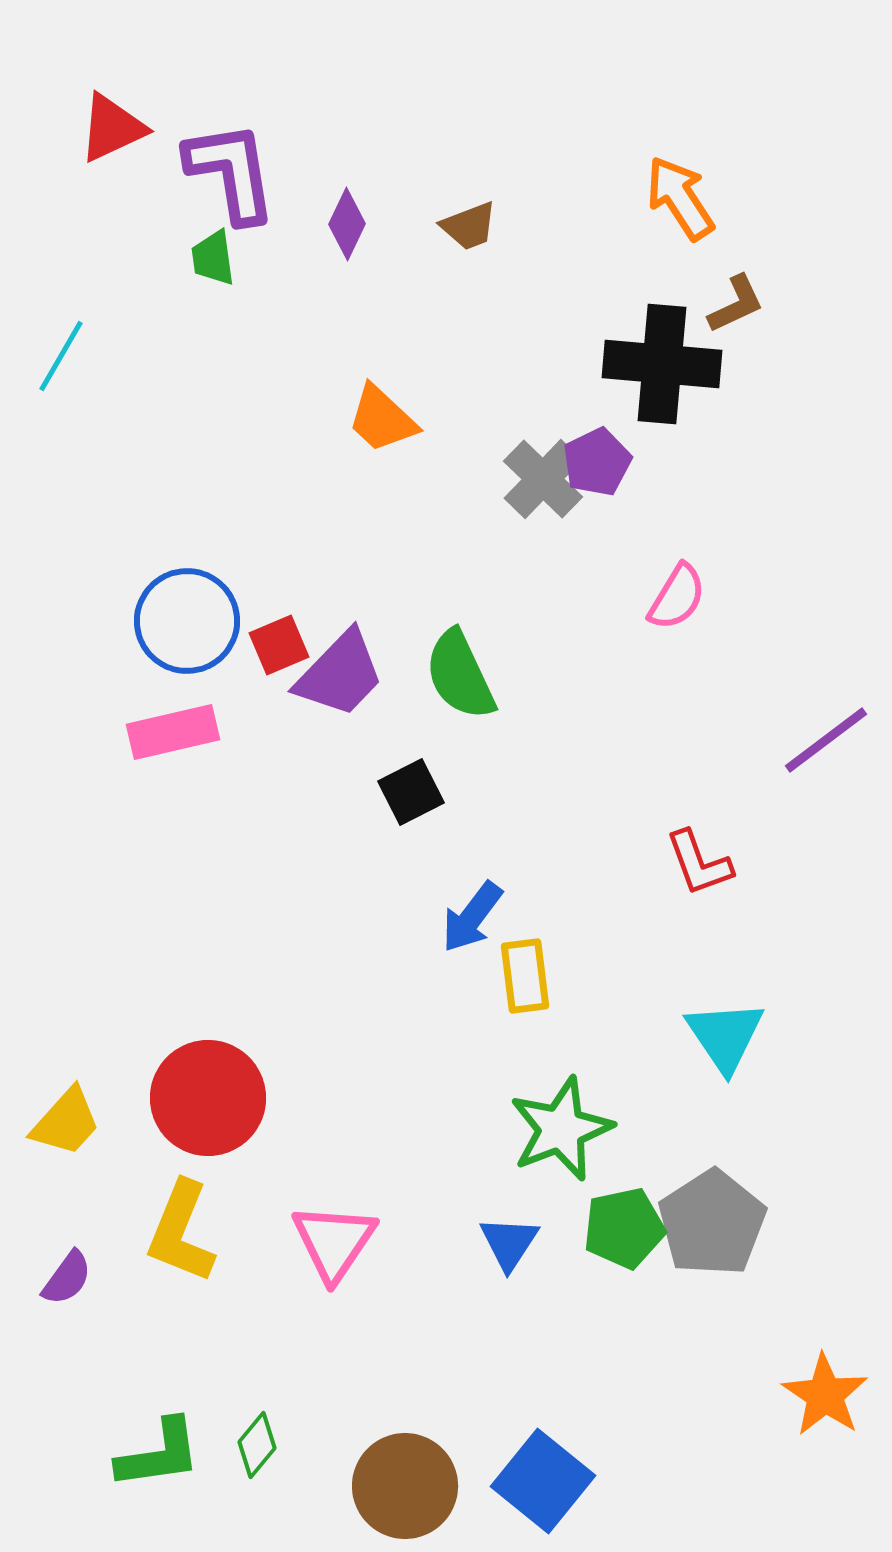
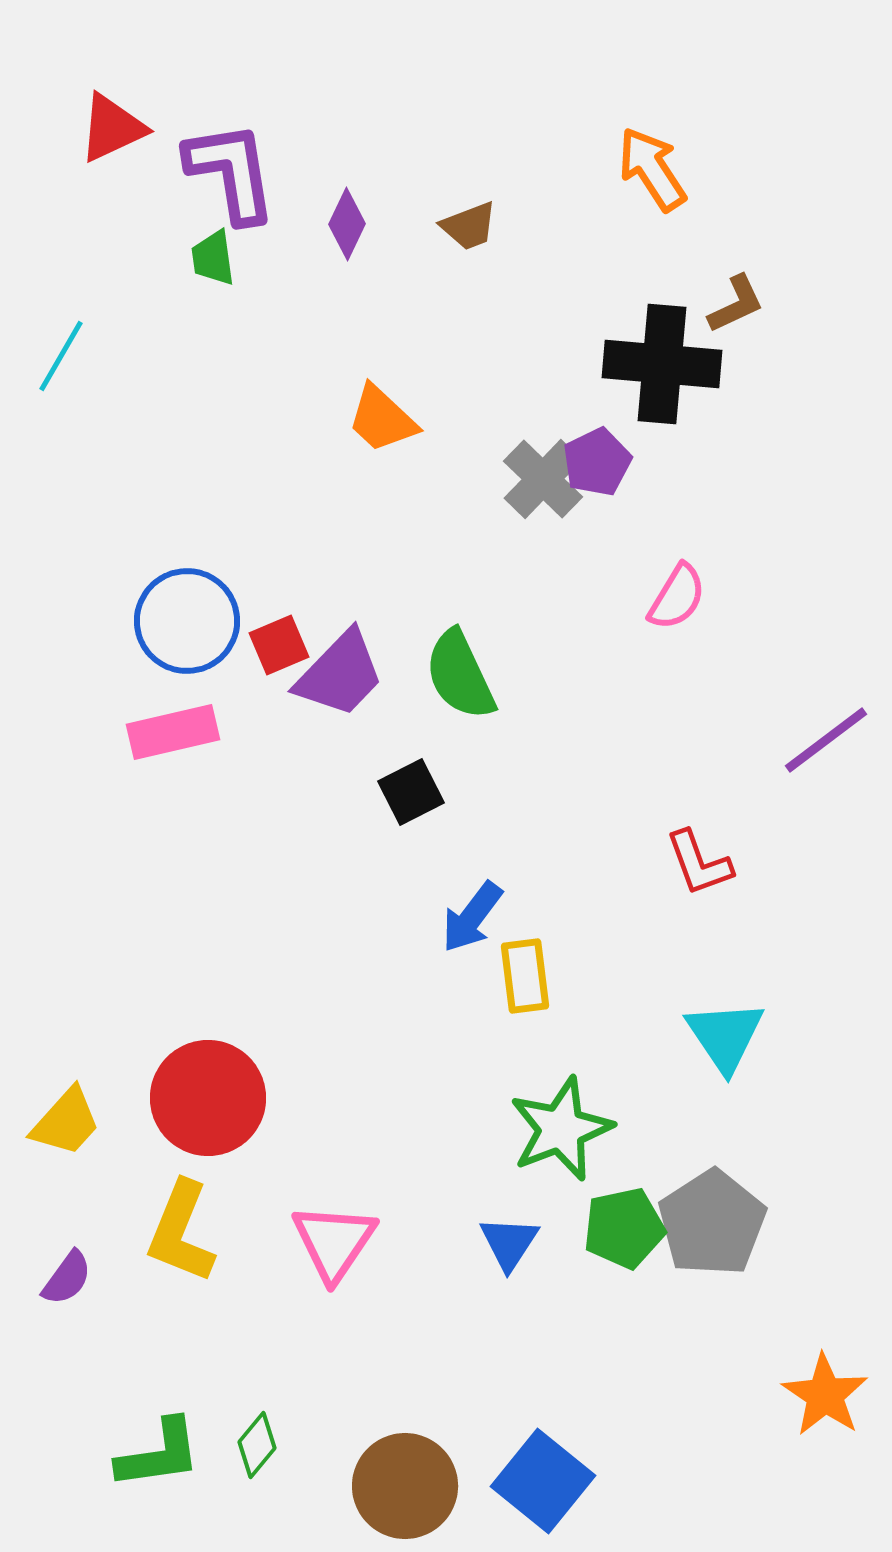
orange arrow: moved 28 px left, 29 px up
